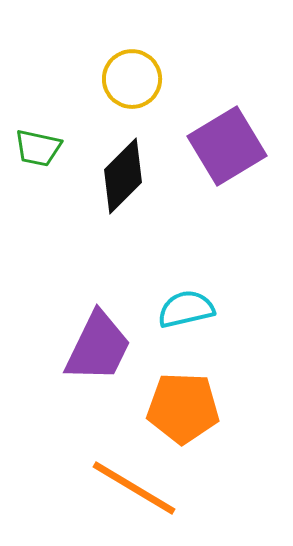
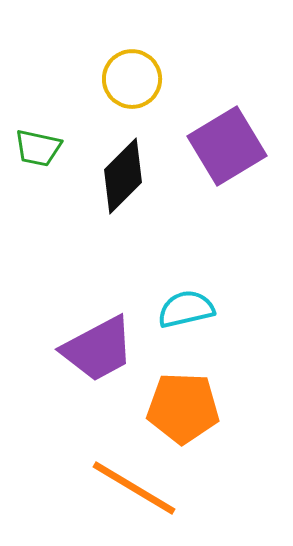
purple trapezoid: moved 2 px down; rotated 36 degrees clockwise
